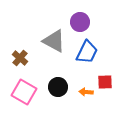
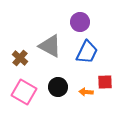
gray triangle: moved 4 px left, 5 px down
